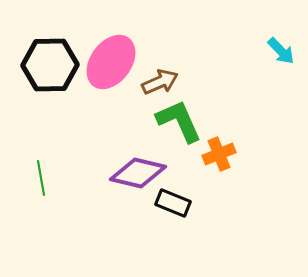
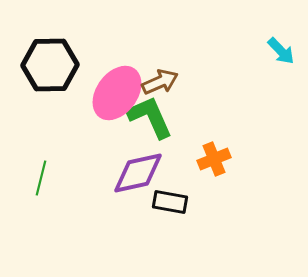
pink ellipse: moved 6 px right, 31 px down
green L-shape: moved 29 px left, 4 px up
orange cross: moved 5 px left, 5 px down
purple diamond: rotated 26 degrees counterclockwise
green line: rotated 24 degrees clockwise
black rectangle: moved 3 px left, 1 px up; rotated 12 degrees counterclockwise
